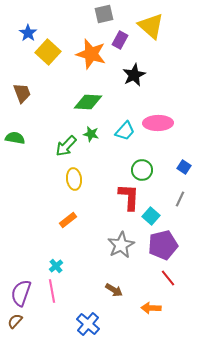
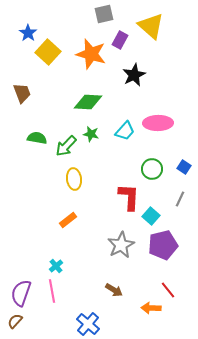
green semicircle: moved 22 px right
green circle: moved 10 px right, 1 px up
red line: moved 12 px down
